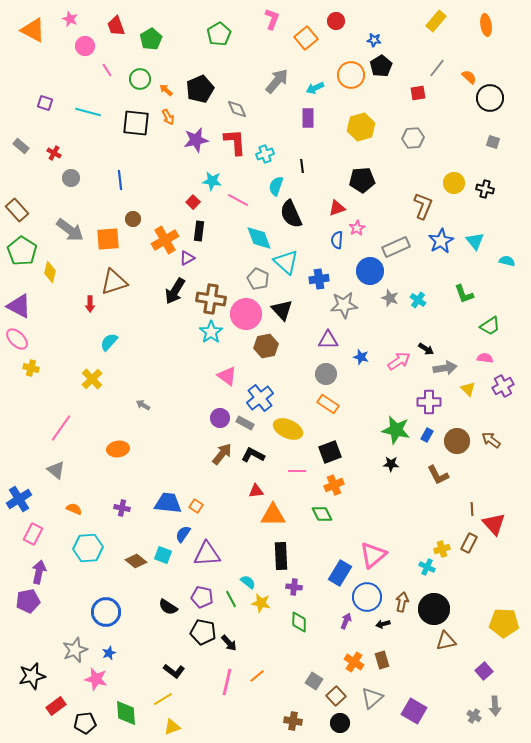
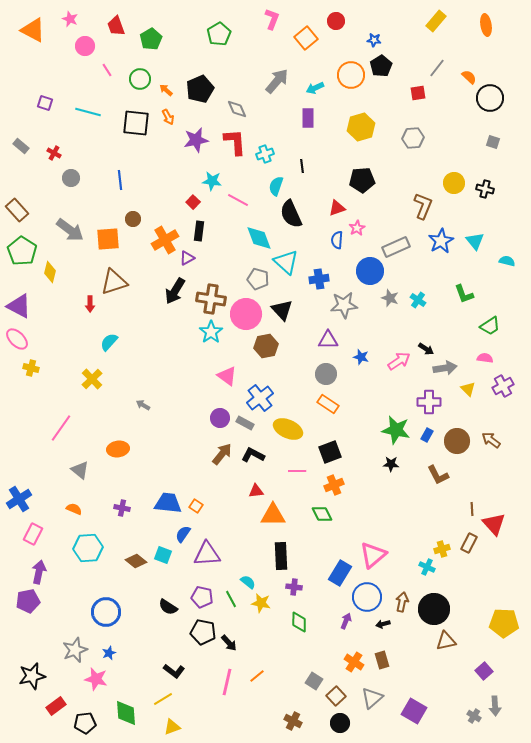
gray pentagon at (258, 279): rotated 10 degrees counterclockwise
gray triangle at (56, 470): moved 24 px right
brown cross at (293, 721): rotated 18 degrees clockwise
